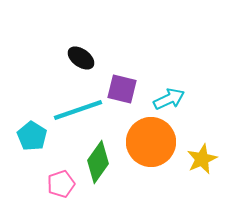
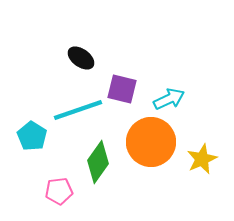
pink pentagon: moved 2 px left, 7 px down; rotated 12 degrees clockwise
